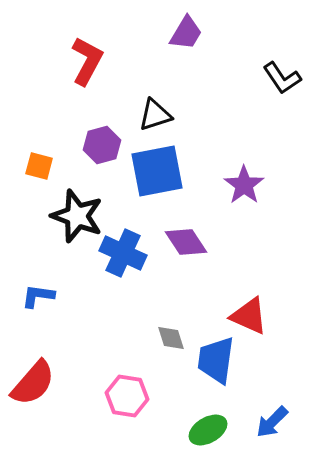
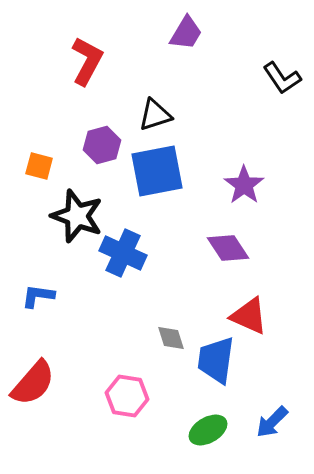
purple diamond: moved 42 px right, 6 px down
